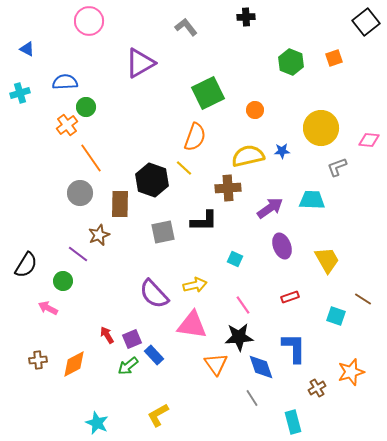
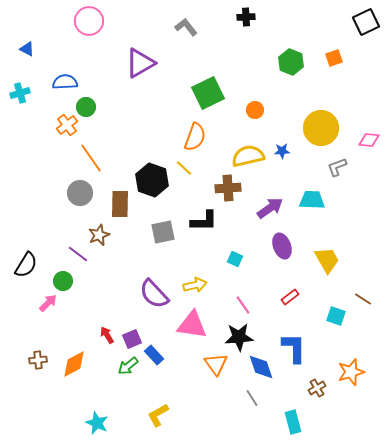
black square at (366, 22): rotated 12 degrees clockwise
red rectangle at (290, 297): rotated 18 degrees counterclockwise
pink arrow at (48, 308): moved 5 px up; rotated 108 degrees clockwise
